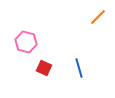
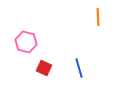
orange line: rotated 48 degrees counterclockwise
